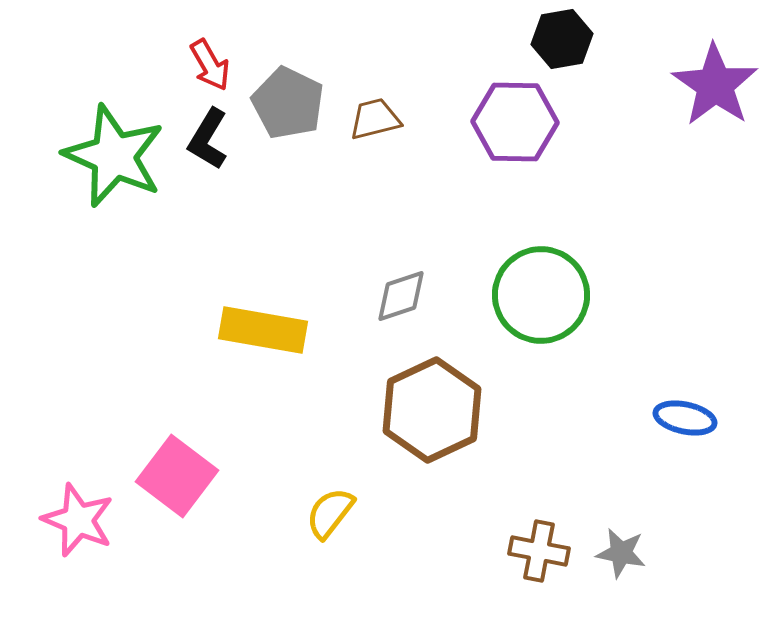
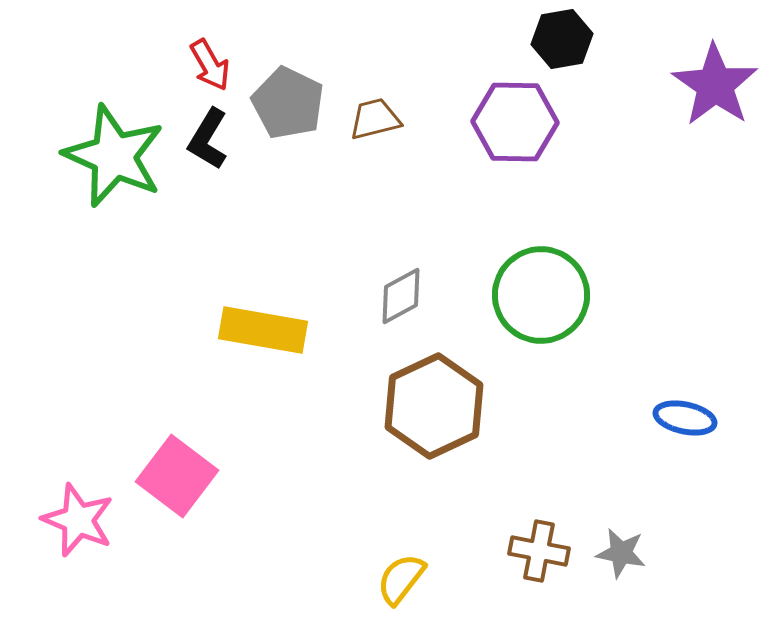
gray diamond: rotated 10 degrees counterclockwise
brown hexagon: moved 2 px right, 4 px up
yellow semicircle: moved 71 px right, 66 px down
